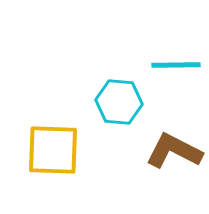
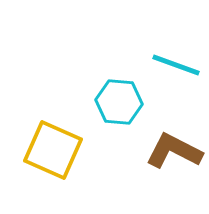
cyan line: rotated 21 degrees clockwise
yellow square: rotated 22 degrees clockwise
